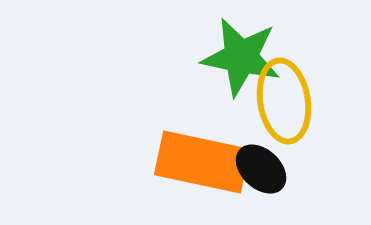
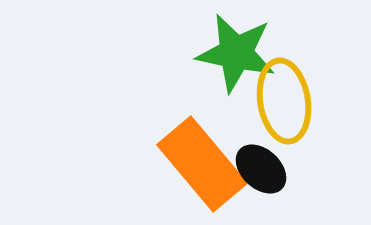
green star: moved 5 px left, 4 px up
orange rectangle: moved 2 px down; rotated 38 degrees clockwise
